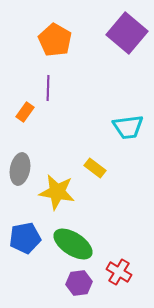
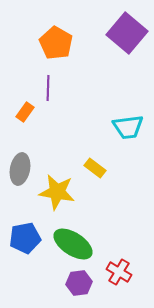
orange pentagon: moved 1 px right, 3 px down
